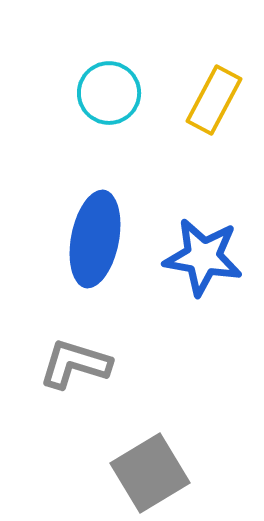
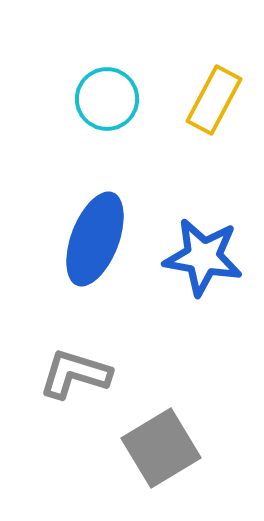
cyan circle: moved 2 px left, 6 px down
blue ellipse: rotated 10 degrees clockwise
gray L-shape: moved 10 px down
gray square: moved 11 px right, 25 px up
